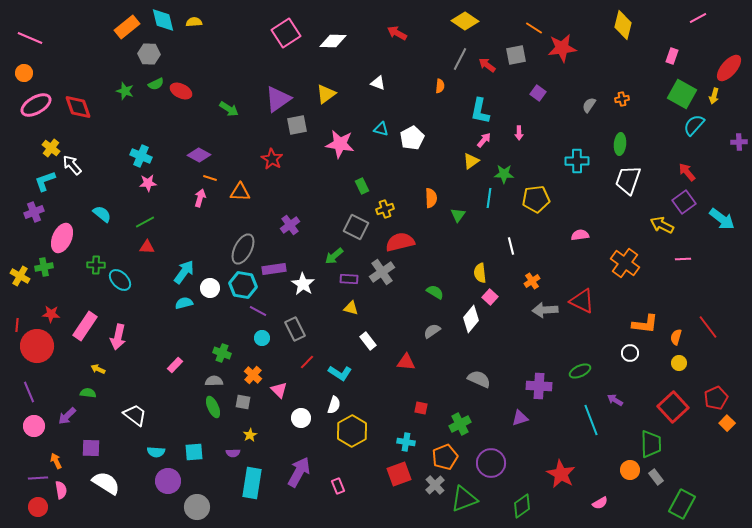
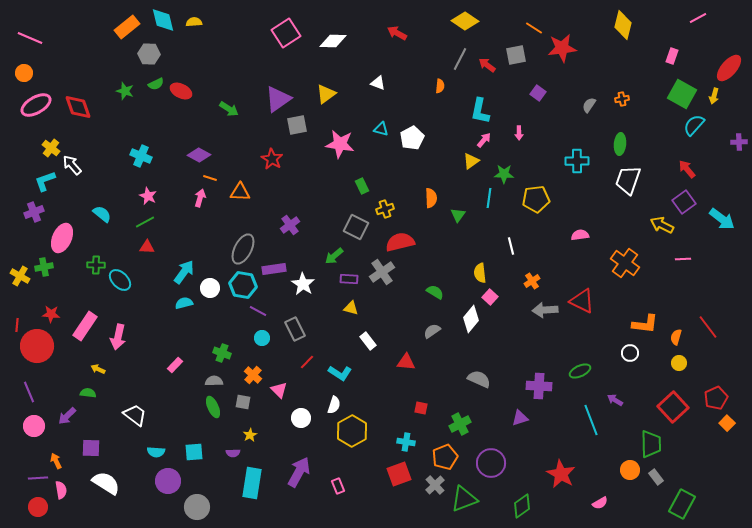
red arrow at (687, 172): moved 3 px up
pink star at (148, 183): moved 13 px down; rotated 30 degrees clockwise
